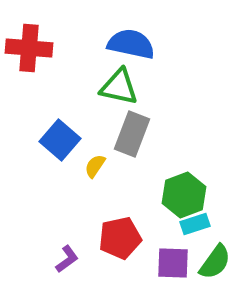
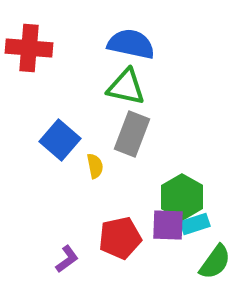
green triangle: moved 7 px right
yellow semicircle: rotated 135 degrees clockwise
green hexagon: moved 2 px left, 2 px down; rotated 9 degrees counterclockwise
purple square: moved 5 px left, 38 px up
